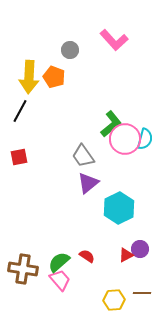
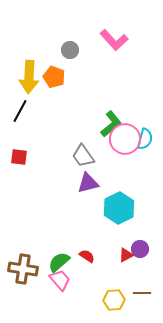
red square: rotated 18 degrees clockwise
purple triangle: rotated 25 degrees clockwise
